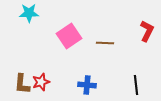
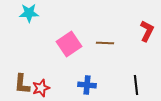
pink square: moved 8 px down
red star: moved 6 px down
